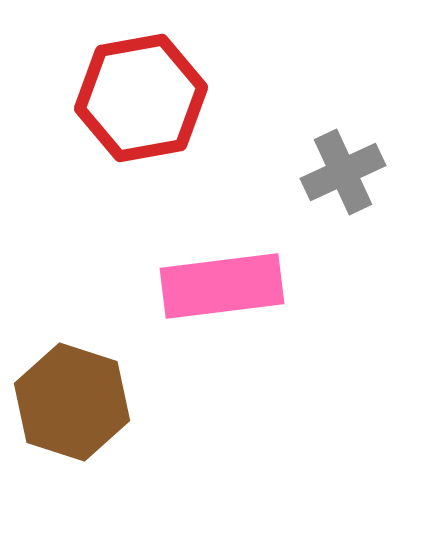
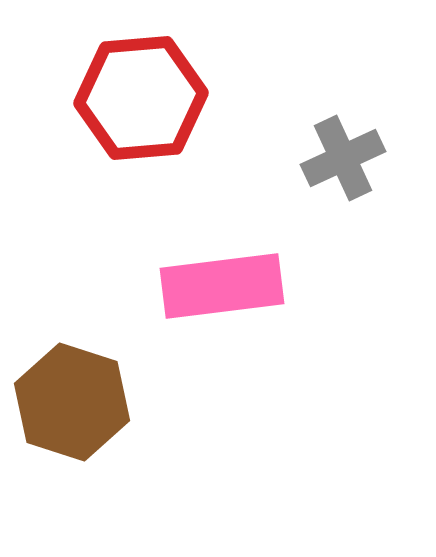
red hexagon: rotated 5 degrees clockwise
gray cross: moved 14 px up
